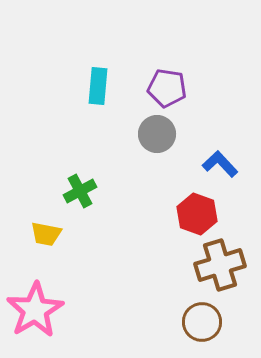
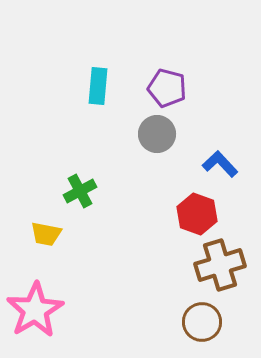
purple pentagon: rotated 6 degrees clockwise
